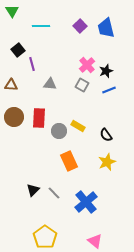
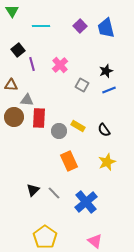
pink cross: moved 27 px left
gray triangle: moved 23 px left, 16 px down
black semicircle: moved 2 px left, 5 px up
